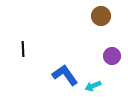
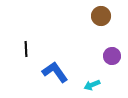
black line: moved 3 px right
blue L-shape: moved 10 px left, 3 px up
cyan arrow: moved 1 px left, 1 px up
